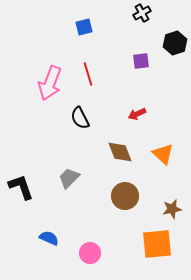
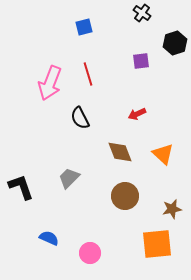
black cross: rotated 24 degrees counterclockwise
